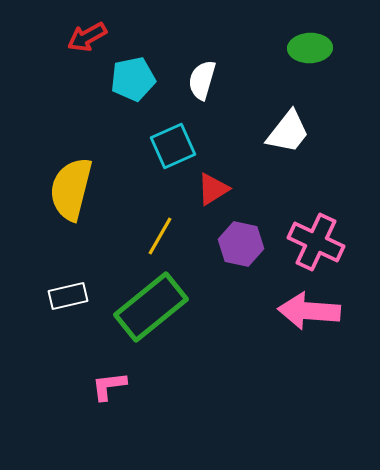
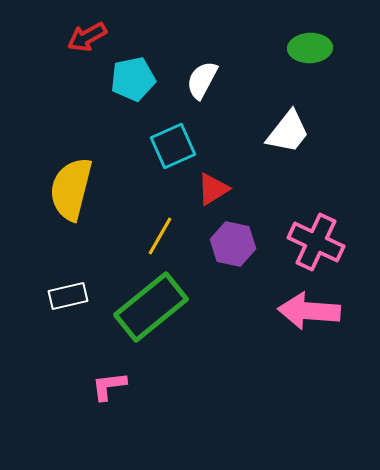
white semicircle: rotated 12 degrees clockwise
purple hexagon: moved 8 px left
